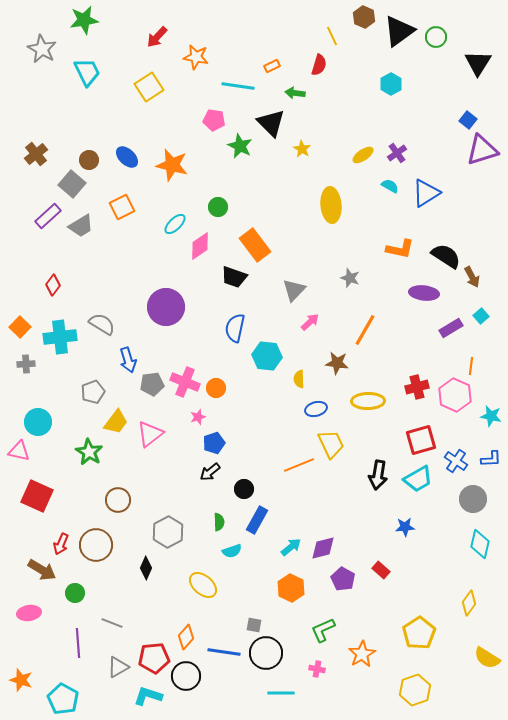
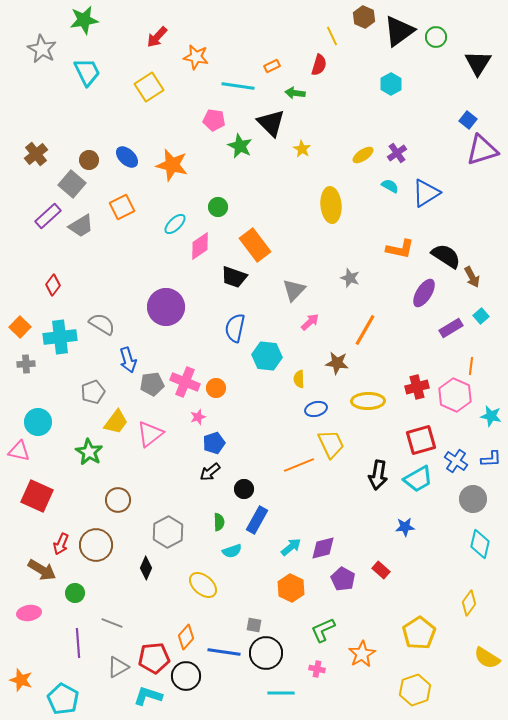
purple ellipse at (424, 293): rotated 64 degrees counterclockwise
